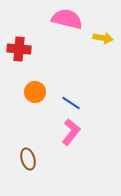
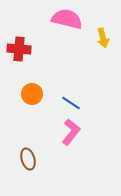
yellow arrow: rotated 66 degrees clockwise
orange circle: moved 3 px left, 2 px down
